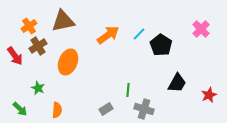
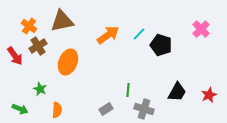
brown triangle: moved 1 px left
orange cross: rotated 21 degrees counterclockwise
black pentagon: rotated 15 degrees counterclockwise
black trapezoid: moved 9 px down
green star: moved 2 px right, 1 px down
green arrow: rotated 21 degrees counterclockwise
